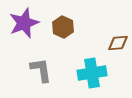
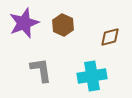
brown hexagon: moved 2 px up
brown diamond: moved 8 px left, 6 px up; rotated 10 degrees counterclockwise
cyan cross: moved 3 px down
